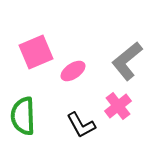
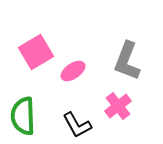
pink square: rotated 8 degrees counterclockwise
gray L-shape: rotated 30 degrees counterclockwise
black L-shape: moved 4 px left
